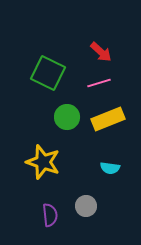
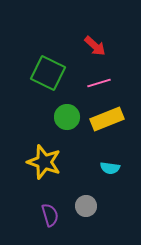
red arrow: moved 6 px left, 6 px up
yellow rectangle: moved 1 px left
yellow star: moved 1 px right
purple semicircle: rotated 10 degrees counterclockwise
